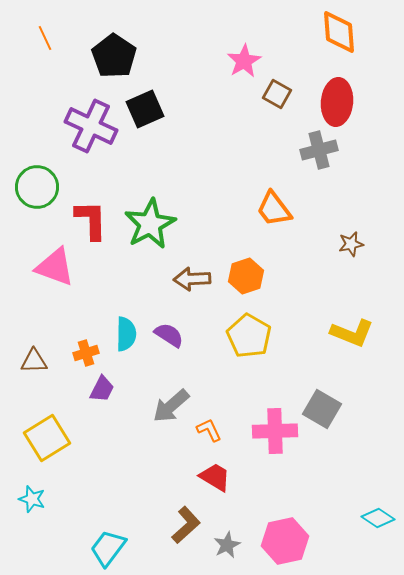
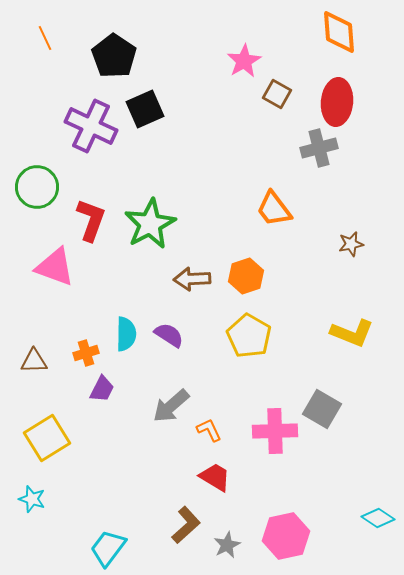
gray cross: moved 2 px up
red L-shape: rotated 21 degrees clockwise
pink hexagon: moved 1 px right, 5 px up
